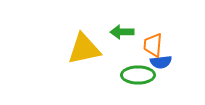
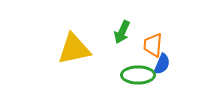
green arrow: rotated 65 degrees counterclockwise
yellow triangle: moved 10 px left
blue semicircle: moved 1 px right, 2 px down; rotated 60 degrees counterclockwise
